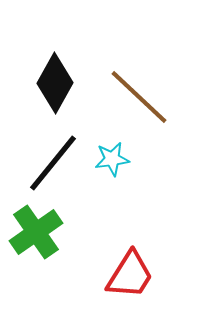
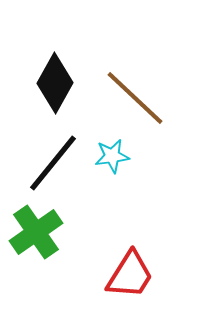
brown line: moved 4 px left, 1 px down
cyan star: moved 3 px up
